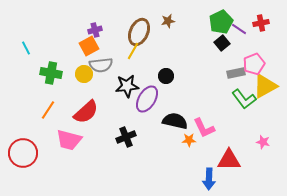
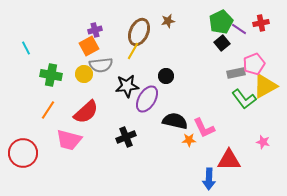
green cross: moved 2 px down
